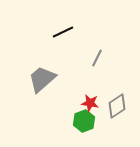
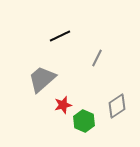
black line: moved 3 px left, 4 px down
red star: moved 27 px left, 2 px down; rotated 24 degrees counterclockwise
green hexagon: rotated 15 degrees counterclockwise
